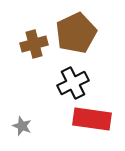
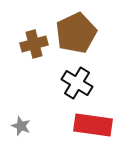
black cross: moved 4 px right; rotated 32 degrees counterclockwise
red rectangle: moved 1 px right, 6 px down
gray star: moved 1 px left
